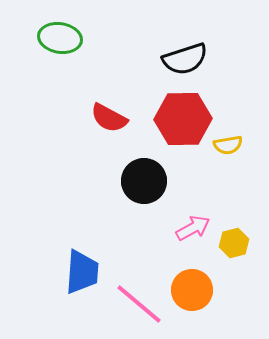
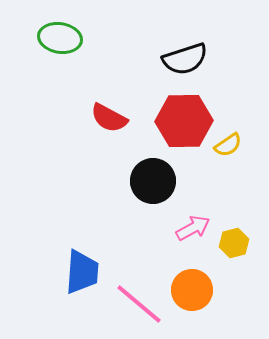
red hexagon: moved 1 px right, 2 px down
yellow semicircle: rotated 24 degrees counterclockwise
black circle: moved 9 px right
